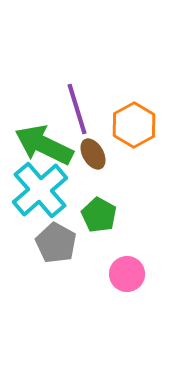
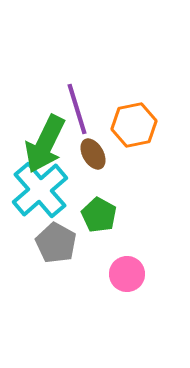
orange hexagon: rotated 18 degrees clockwise
green arrow: moved 1 px right, 1 px up; rotated 90 degrees counterclockwise
